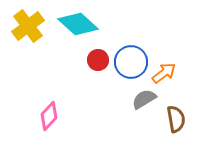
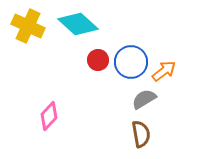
yellow cross: rotated 28 degrees counterclockwise
orange arrow: moved 2 px up
brown semicircle: moved 35 px left, 15 px down
